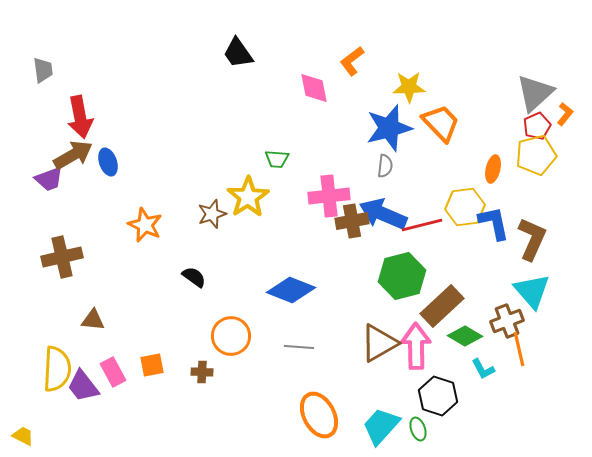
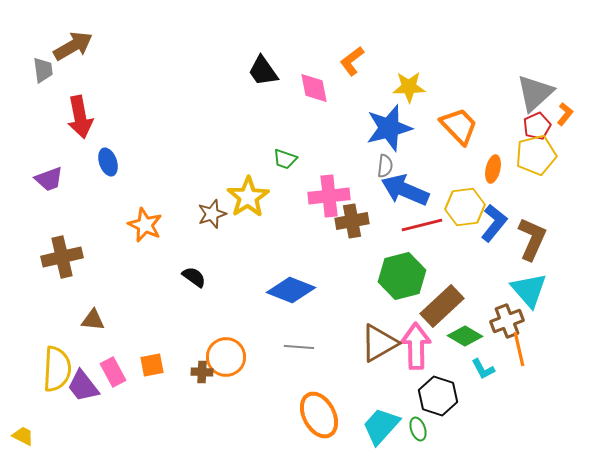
black trapezoid at (238, 53): moved 25 px right, 18 px down
orange trapezoid at (441, 123): moved 18 px right, 3 px down
brown arrow at (73, 155): moved 109 px up
green trapezoid at (277, 159): moved 8 px right; rotated 15 degrees clockwise
blue arrow at (383, 214): moved 22 px right, 24 px up
blue L-shape at (494, 223): rotated 51 degrees clockwise
cyan triangle at (532, 291): moved 3 px left, 1 px up
orange circle at (231, 336): moved 5 px left, 21 px down
